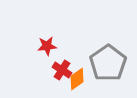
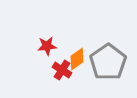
gray pentagon: moved 1 px up
orange diamond: moved 20 px up
